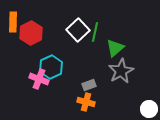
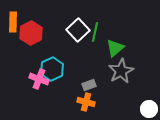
cyan hexagon: moved 1 px right, 2 px down
